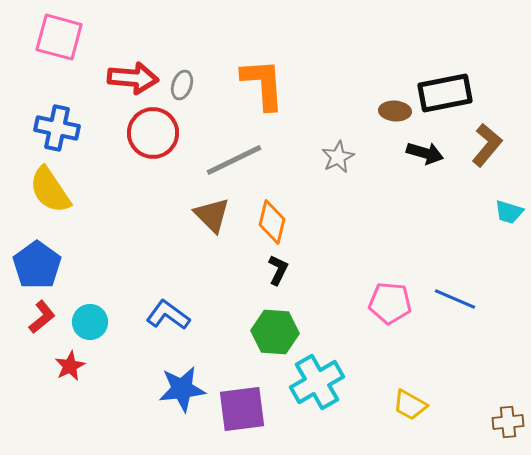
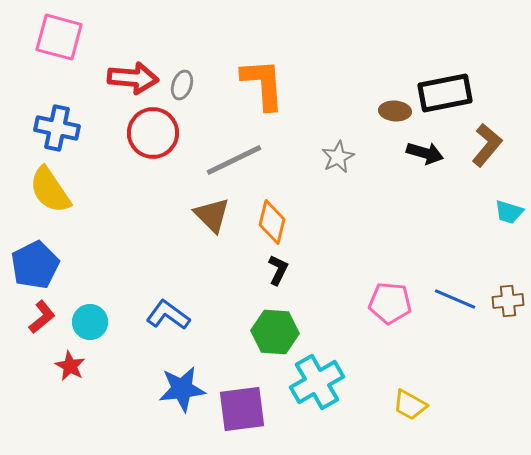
blue pentagon: moved 2 px left; rotated 9 degrees clockwise
red star: rotated 16 degrees counterclockwise
brown cross: moved 121 px up
